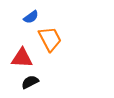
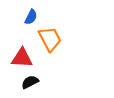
blue semicircle: rotated 28 degrees counterclockwise
